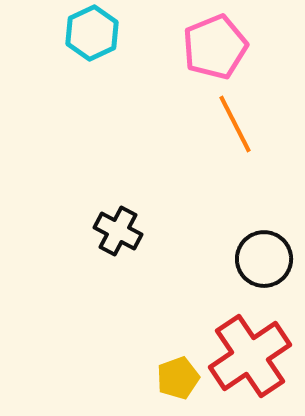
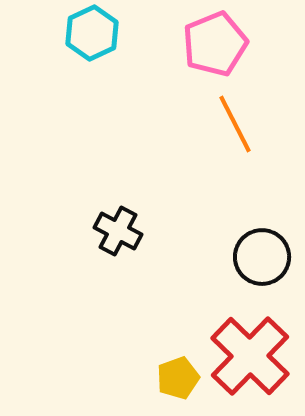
pink pentagon: moved 3 px up
black circle: moved 2 px left, 2 px up
red cross: rotated 12 degrees counterclockwise
